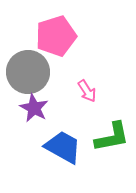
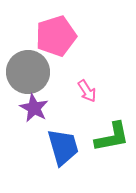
blue trapezoid: rotated 45 degrees clockwise
